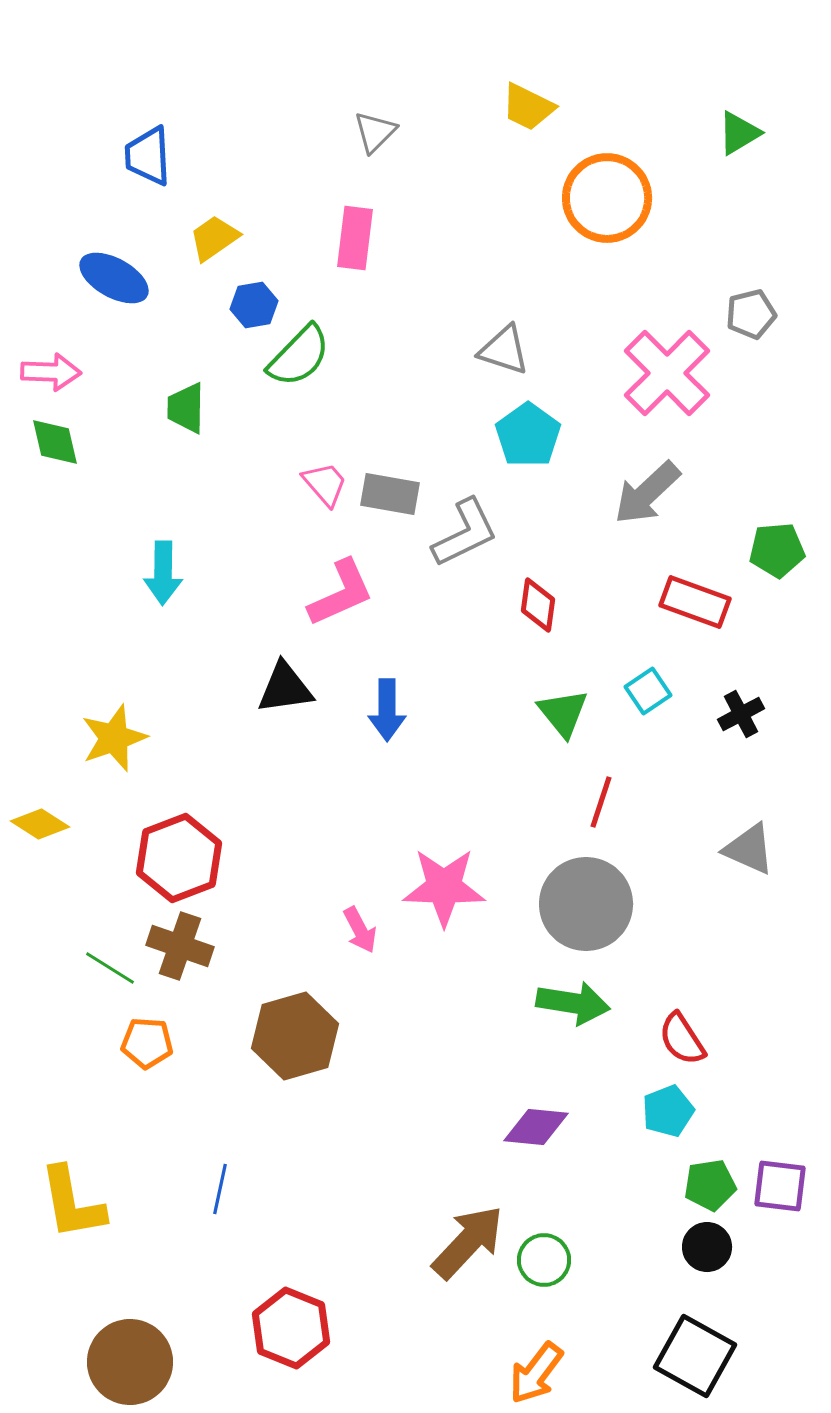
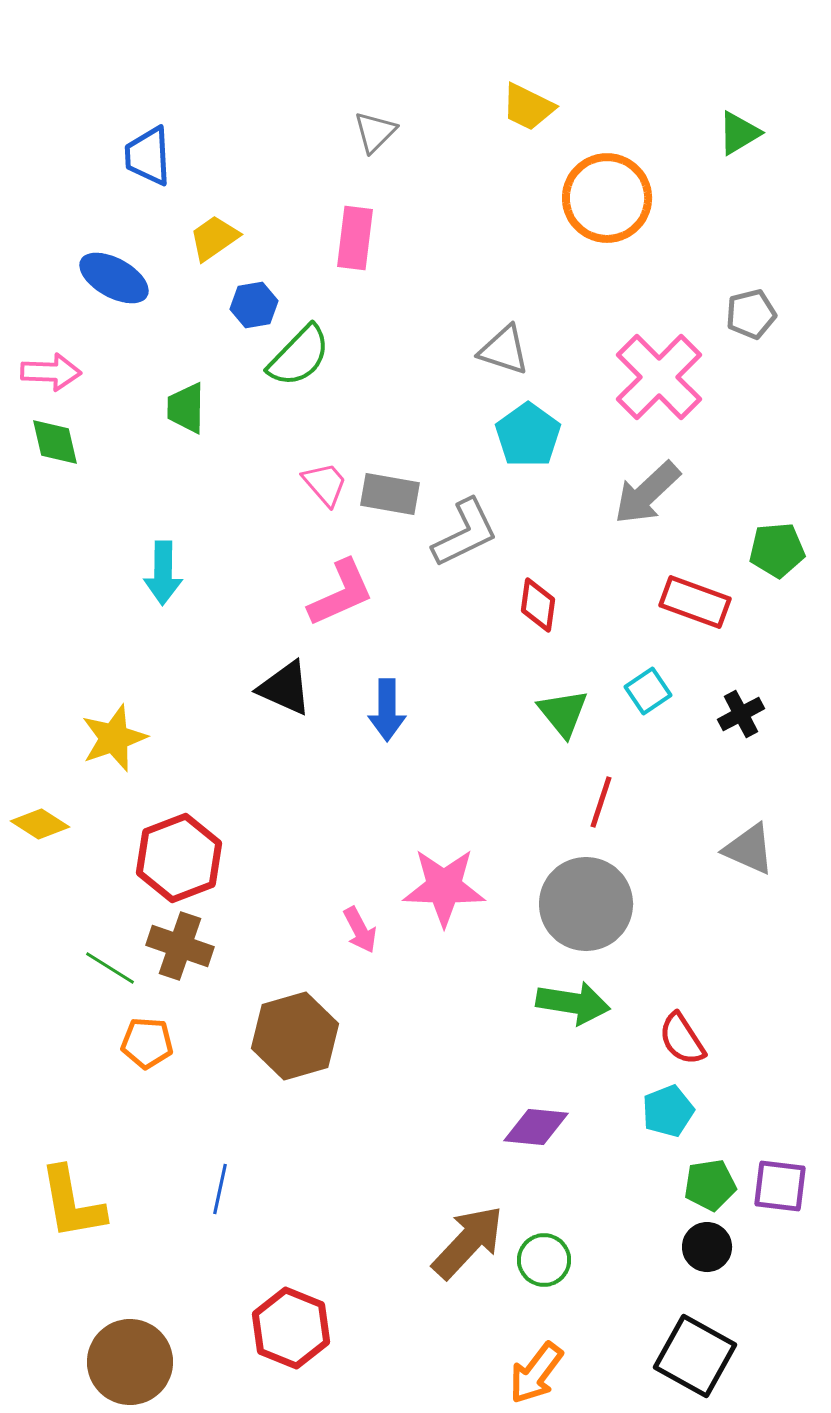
pink cross at (667, 373): moved 8 px left, 4 px down
black triangle at (285, 688): rotated 32 degrees clockwise
